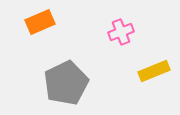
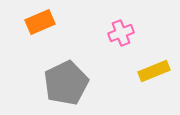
pink cross: moved 1 px down
